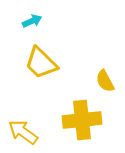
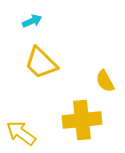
yellow arrow: moved 2 px left, 1 px down
